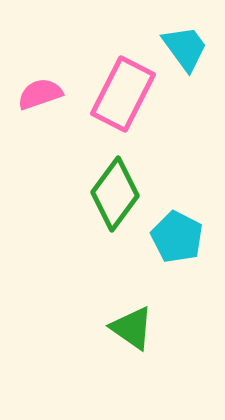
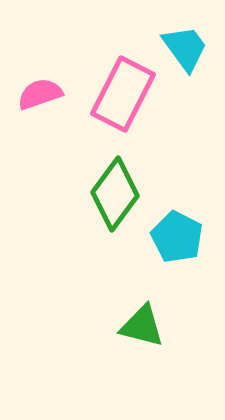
green triangle: moved 10 px right, 2 px up; rotated 21 degrees counterclockwise
